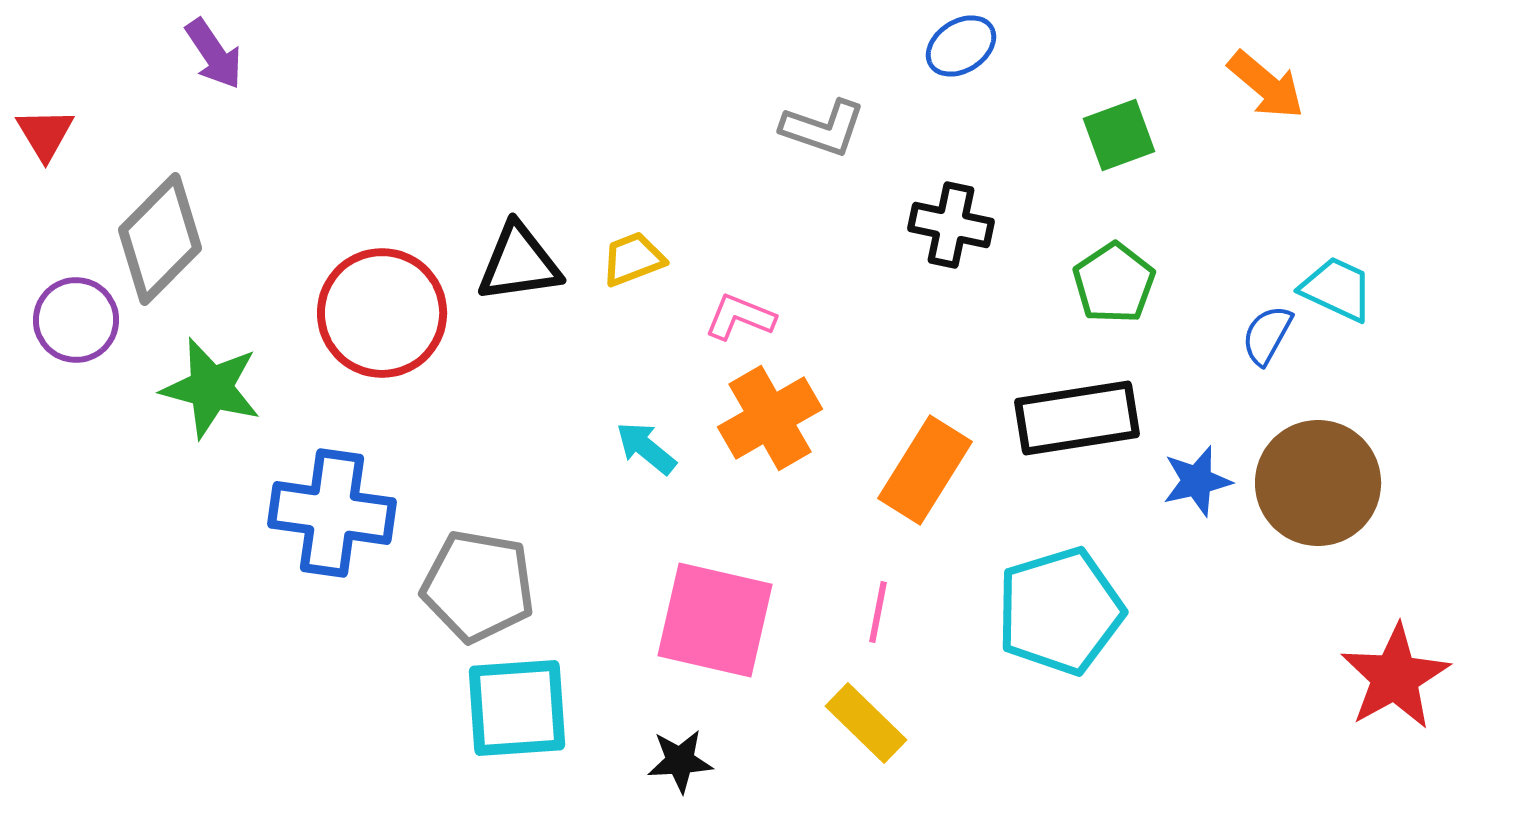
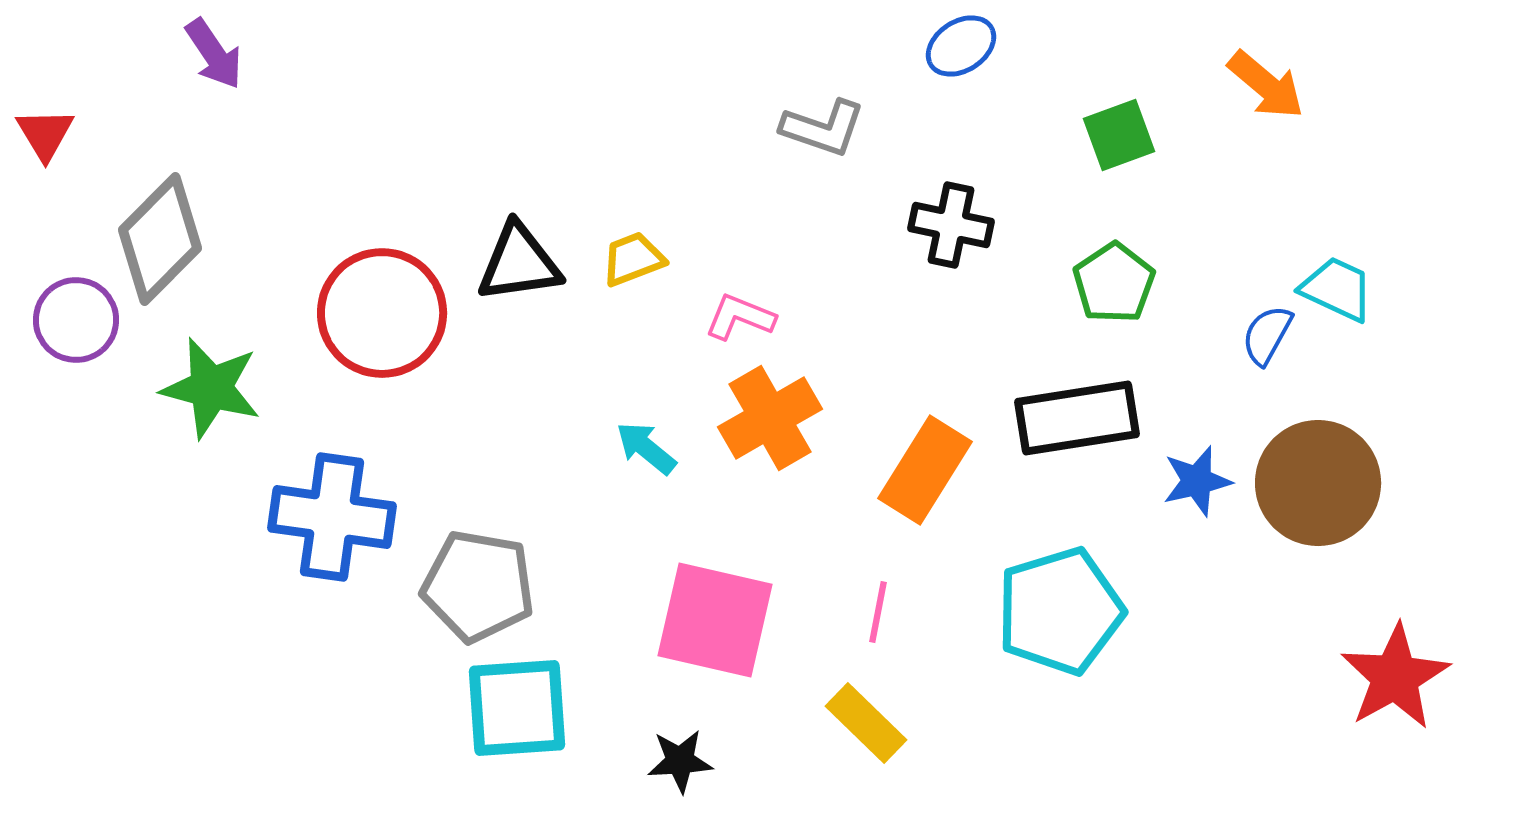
blue cross: moved 4 px down
